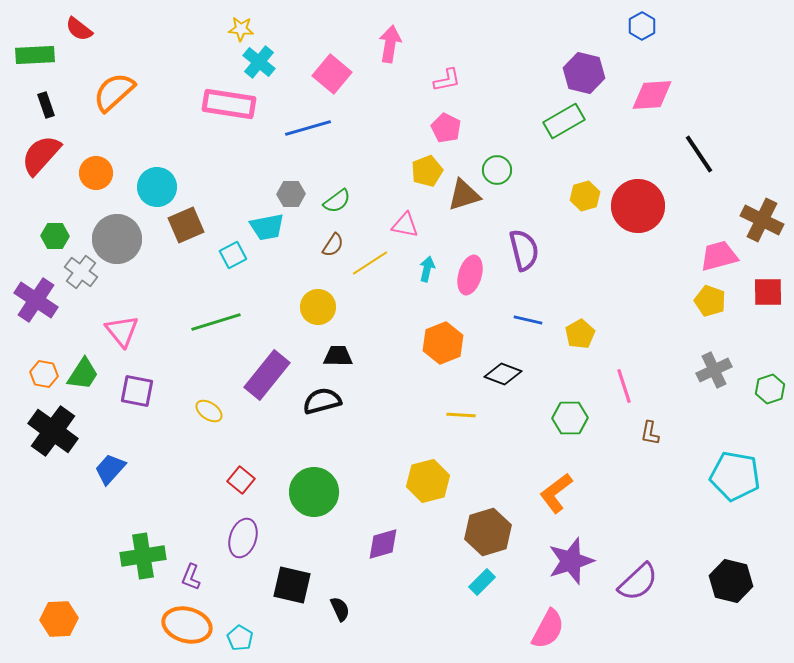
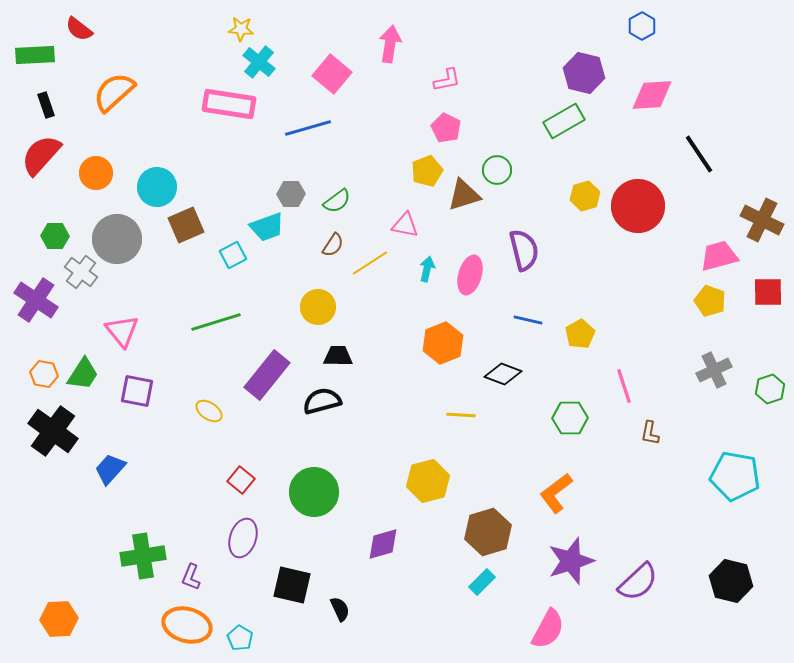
cyan trapezoid at (267, 227): rotated 9 degrees counterclockwise
